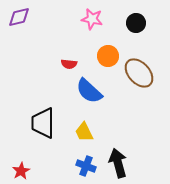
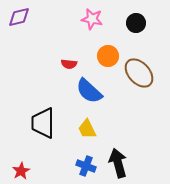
yellow trapezoid: moved 3 px right, 3 px up
